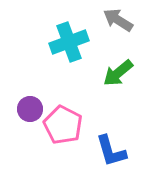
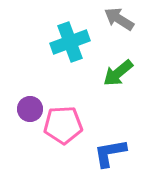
gray arrow: moved 1 px right, 1 px up
cyan cross: moved 1 px right
pink pentagon: rotated 30 degrees counterclockwise
blue L-shape: moved 1 px left, 2 px down; rotated 96 degrees clockwise
